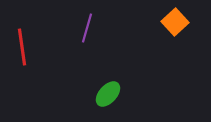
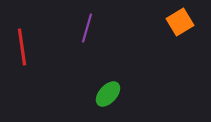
orange square: moved 5 px right; rotated 12 degrees clockwise
